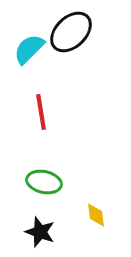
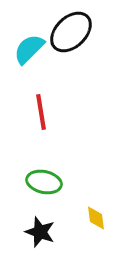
yellow diamond: moved 3 px down
